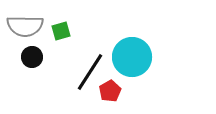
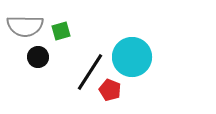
black circle: moved 6 px right
red pentagon: moved 1 px up; rotated 20 degrees counterclockwise
